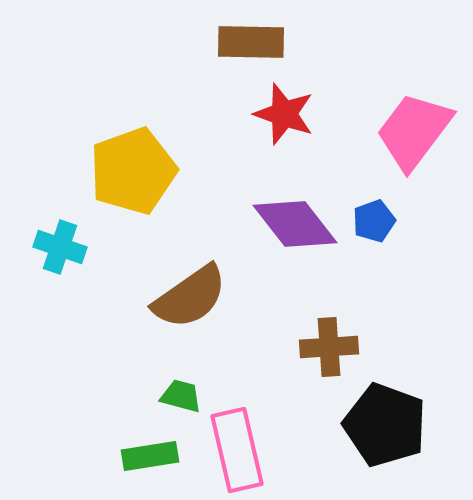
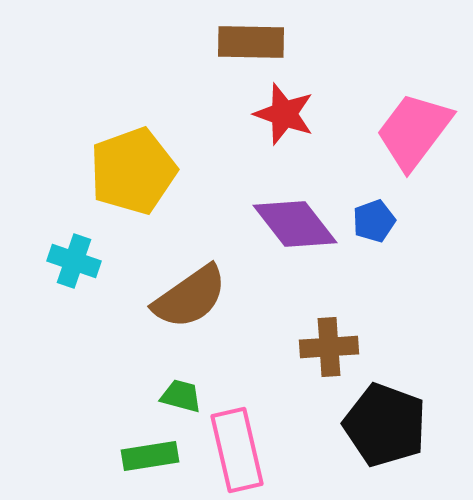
cyan cross: moved 14 px right, 14 px down
